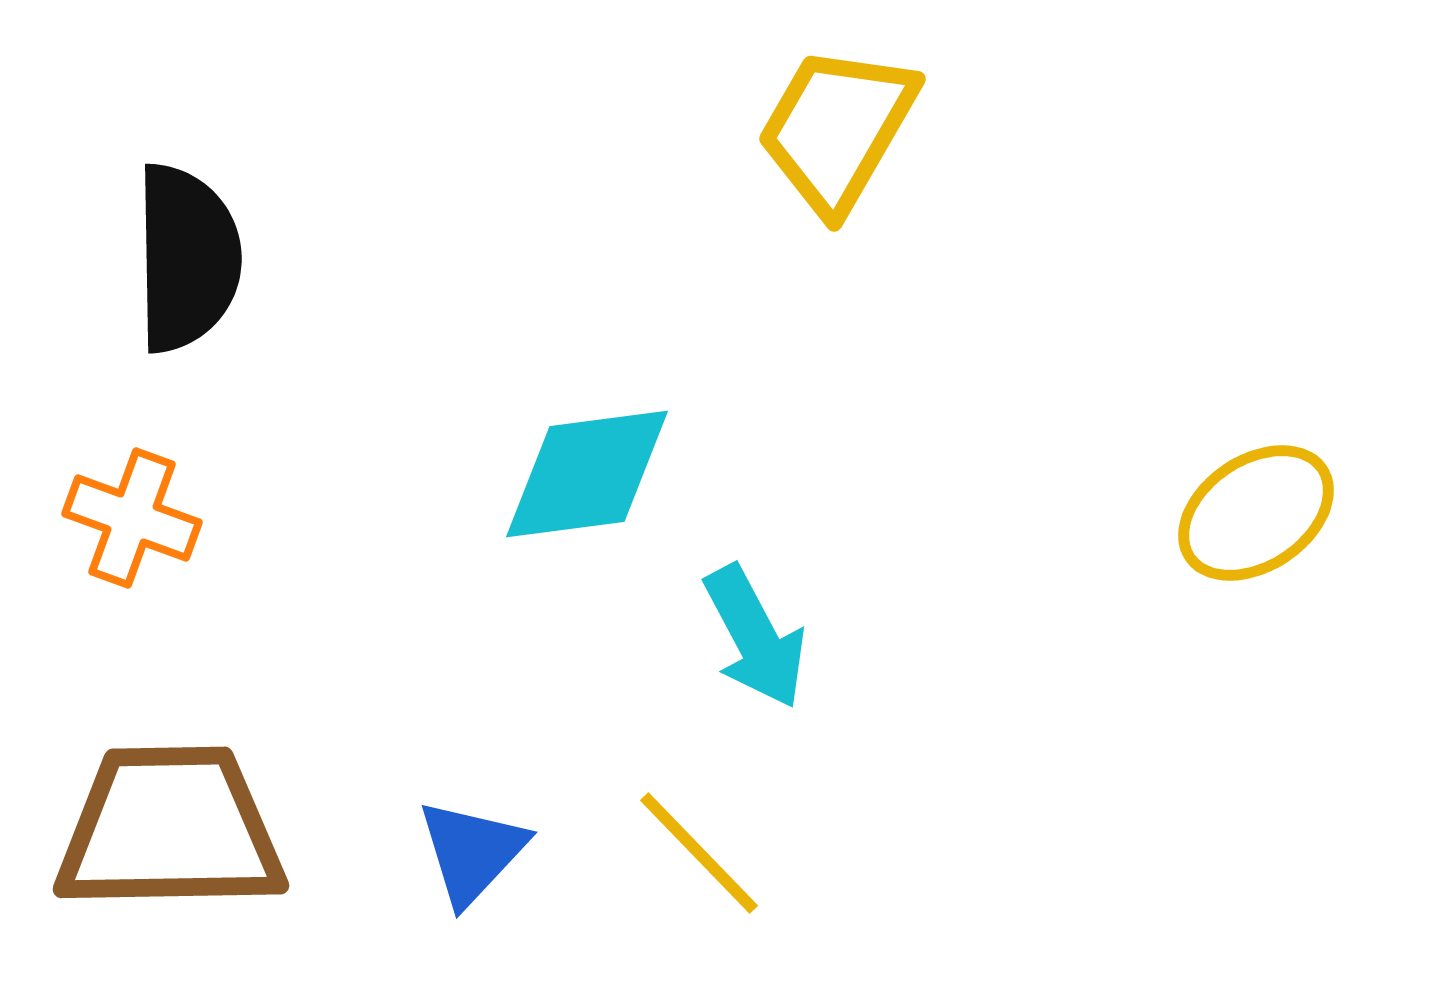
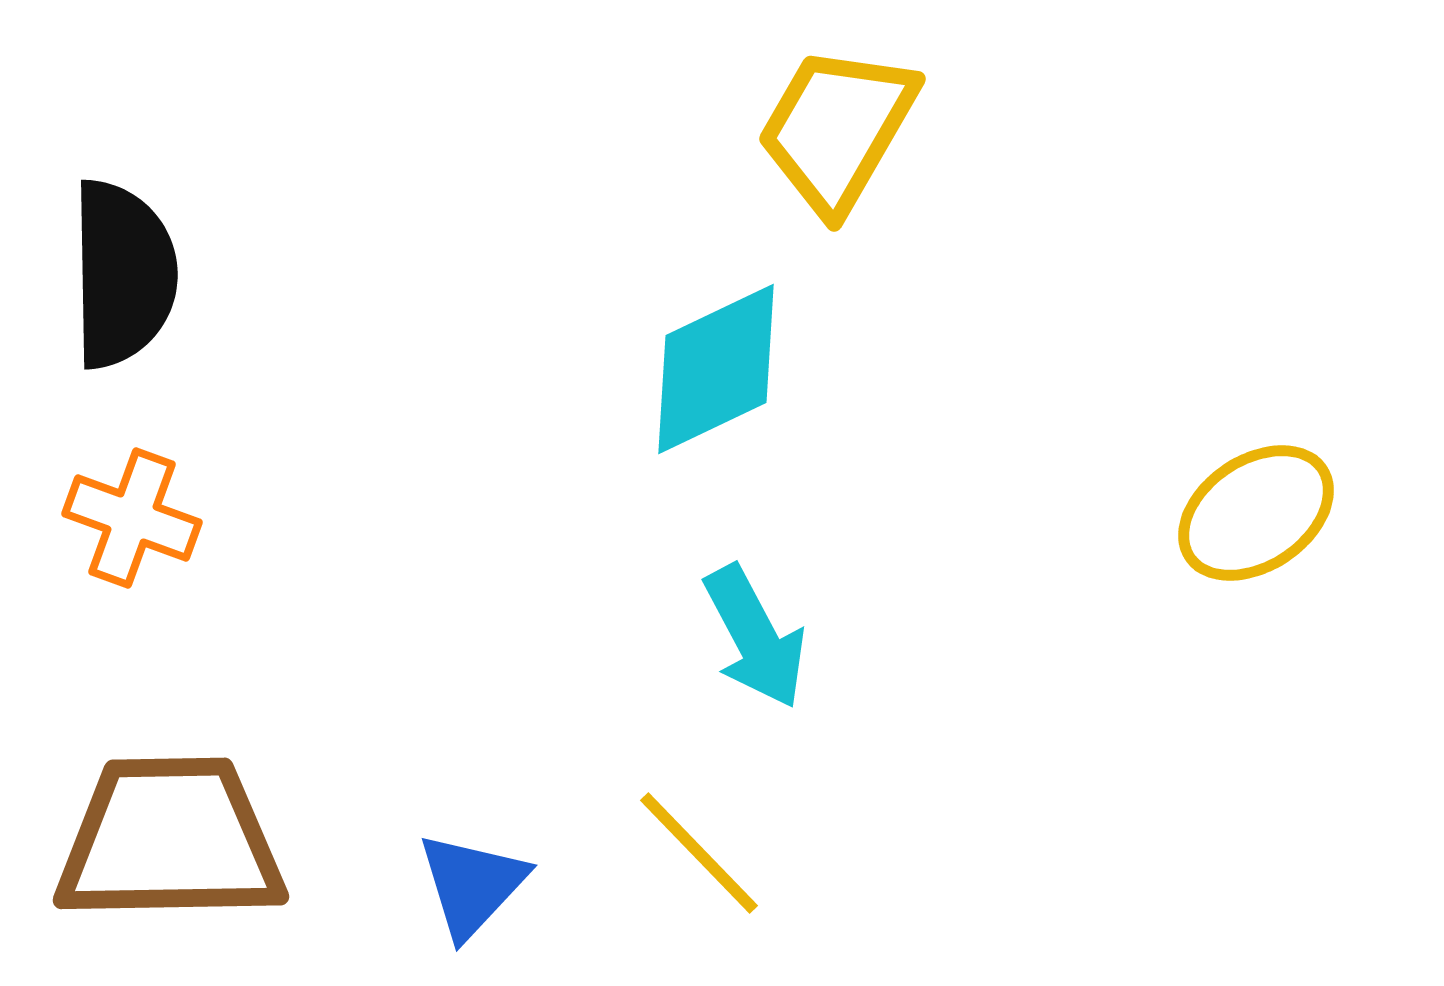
black semicircle: moved 64 px left, 16 px down
cyan diamond: moved 129 px right, 105 px up; rotated 18 degrees counterclockwise
brown trapezoid: moved 11 px down
blue triangle: moved 33 px down
